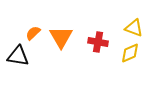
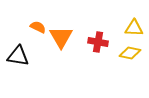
yellow triangle: rotated 18 degrees counterclockwise
orange semicircle: moved 5 px right, 6 px up; rotated 70 degrees clockwise
yellow diamond: rotated 35 degrees clockwise
